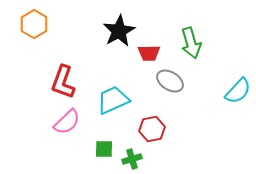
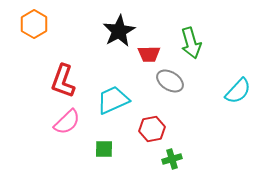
red trapezoid: moved 1 px down
red L-shape: moved 1 px up
green cross: moved 40 px right
